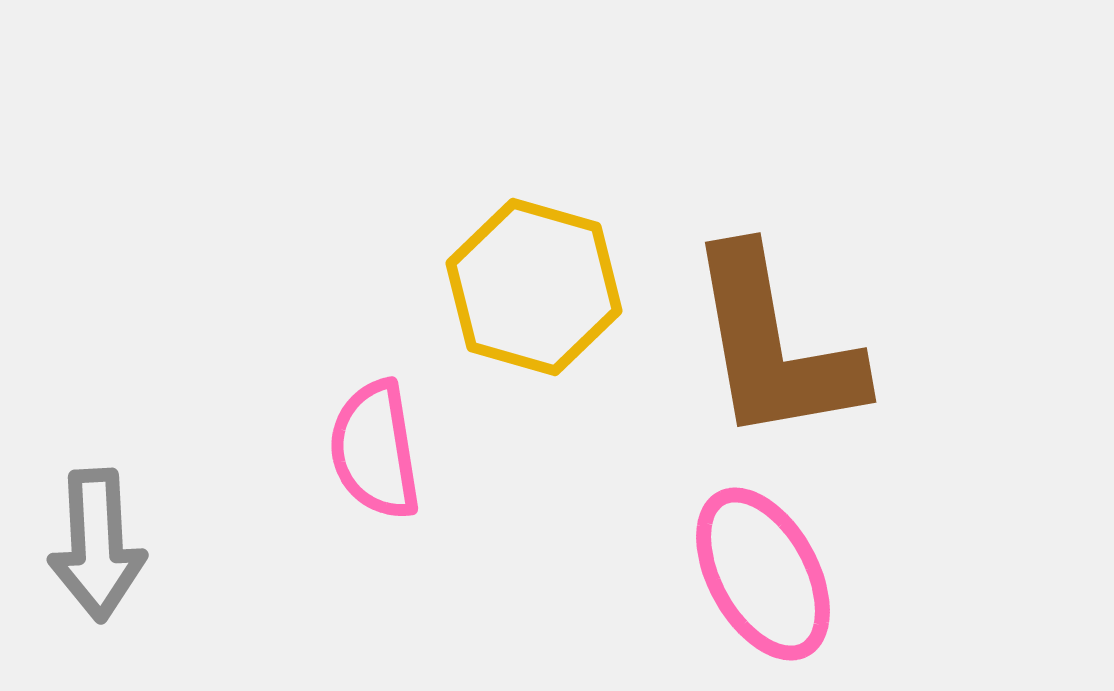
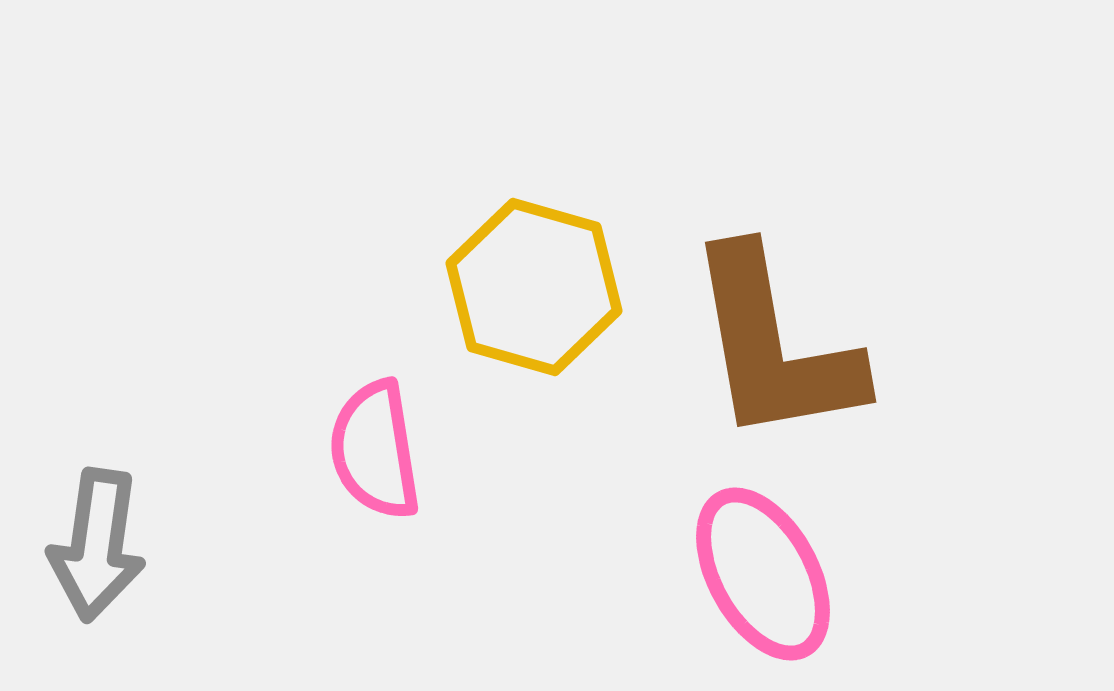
gray arrow: rotated 11 degrees clockwise
